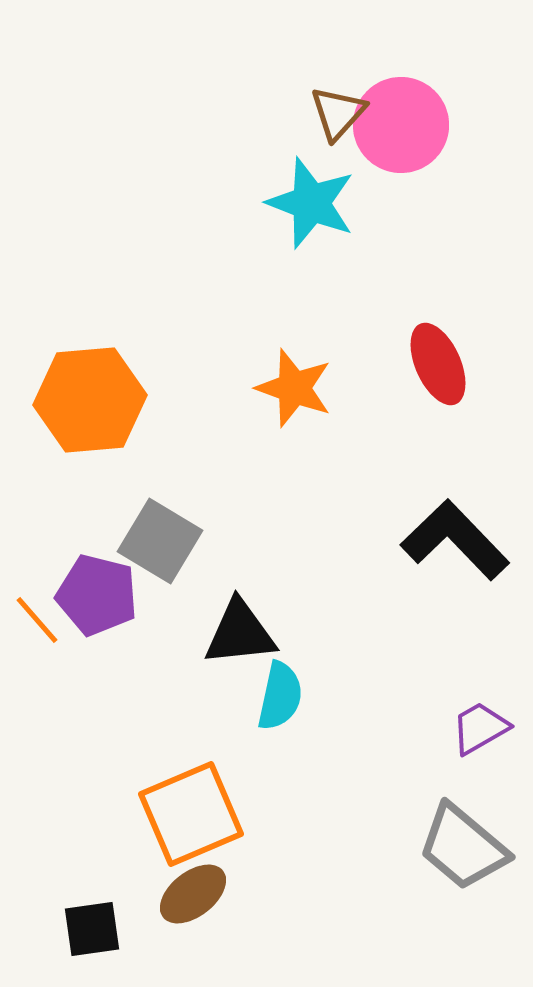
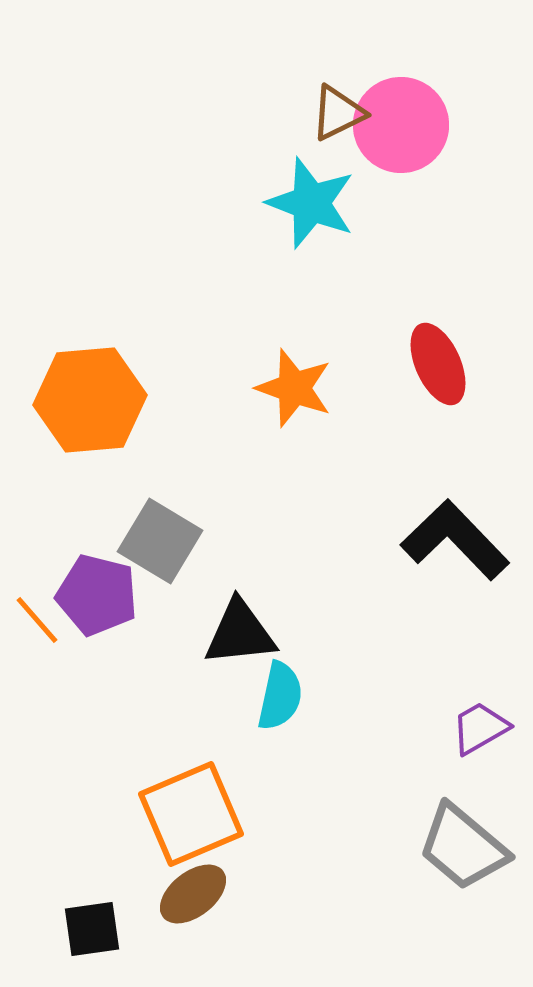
brown triangle: rotated 22 degrees clockwise
